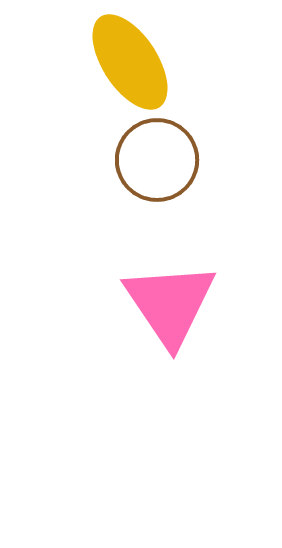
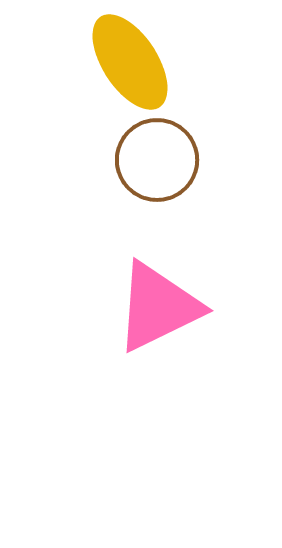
pink triangle: moved 12 px left, 3 px down; rotated 38 degrees clockwise
